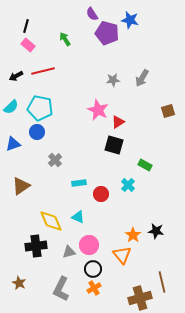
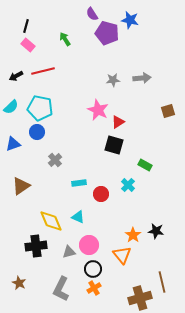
gray arrow: rotated 126 degrees counterclockwise
